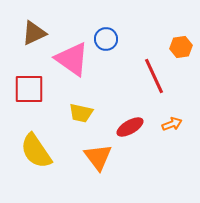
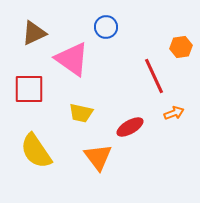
blue circle: moved 12 px up
orange arrow: moved 2 px right, 11 px up
